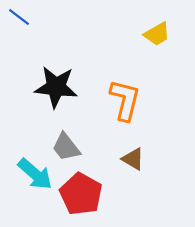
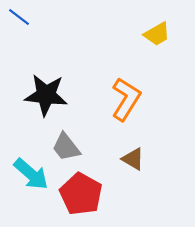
black star: moved 10 px left, 8 px down
orange L-shape: moved 1 px right, 1 px up; rotated 18 degrees clockwise
cyan arrow: moved 4 px left
